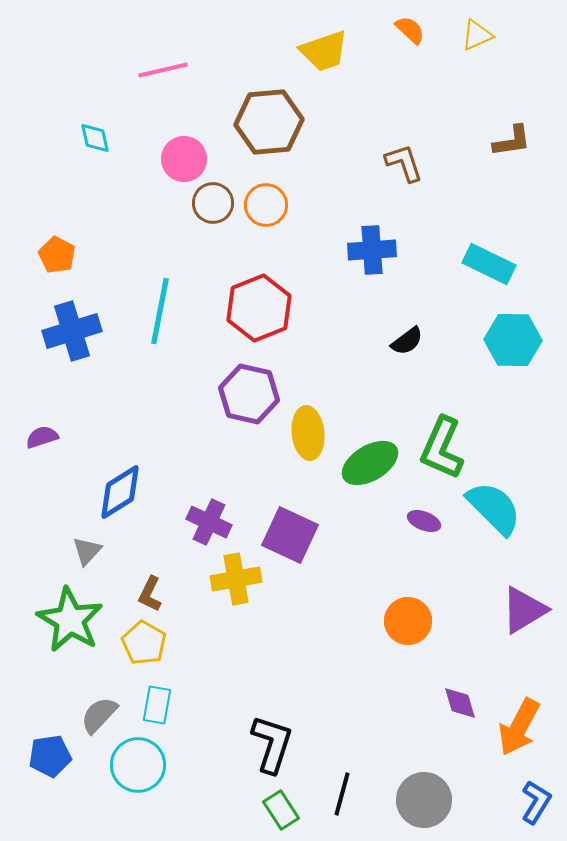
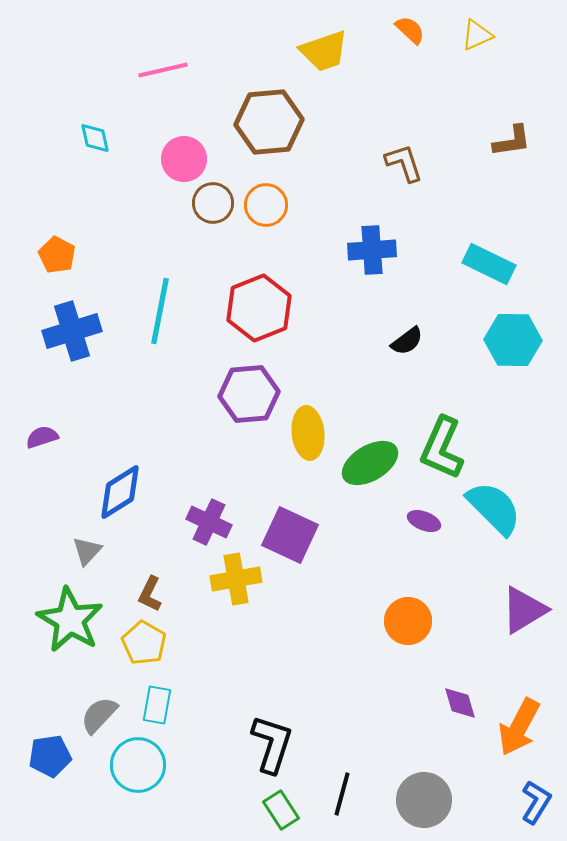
purple hexagon at (249, 394): rotated 18 degrees counterclockwise
